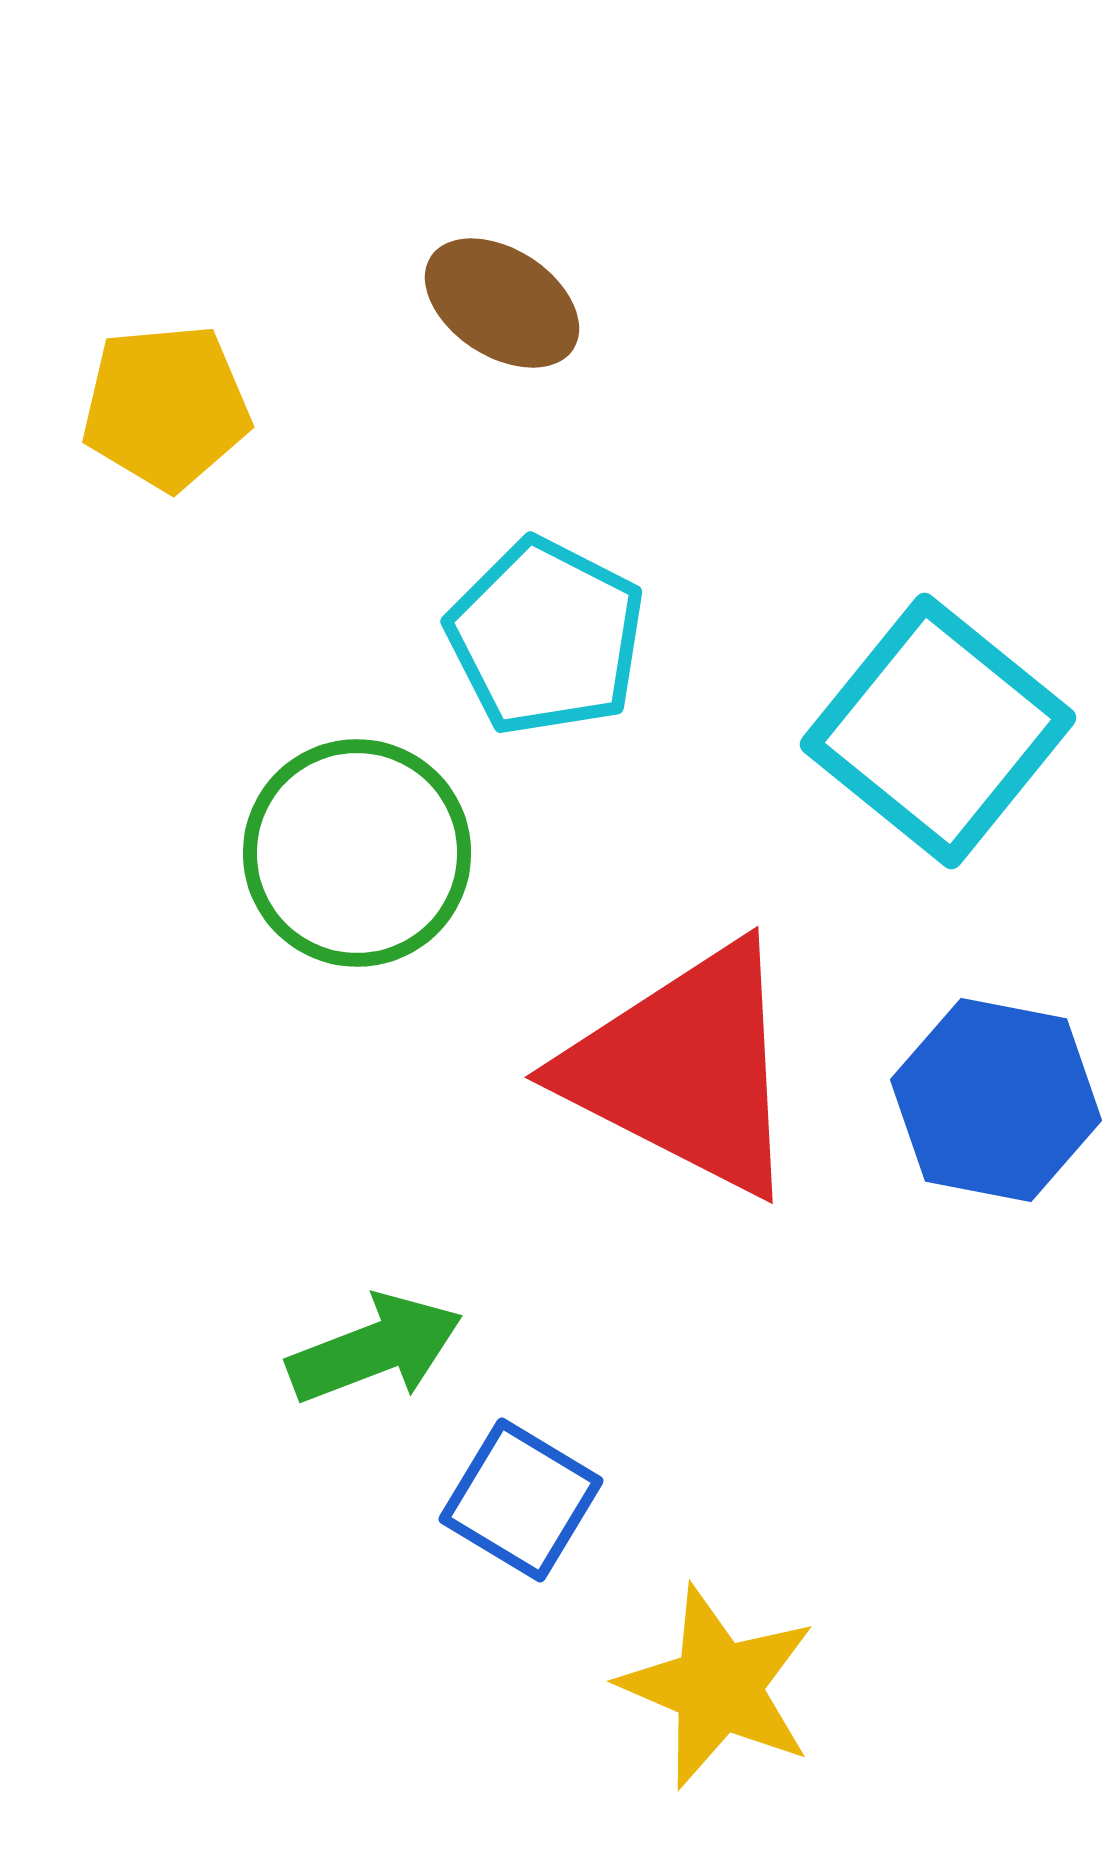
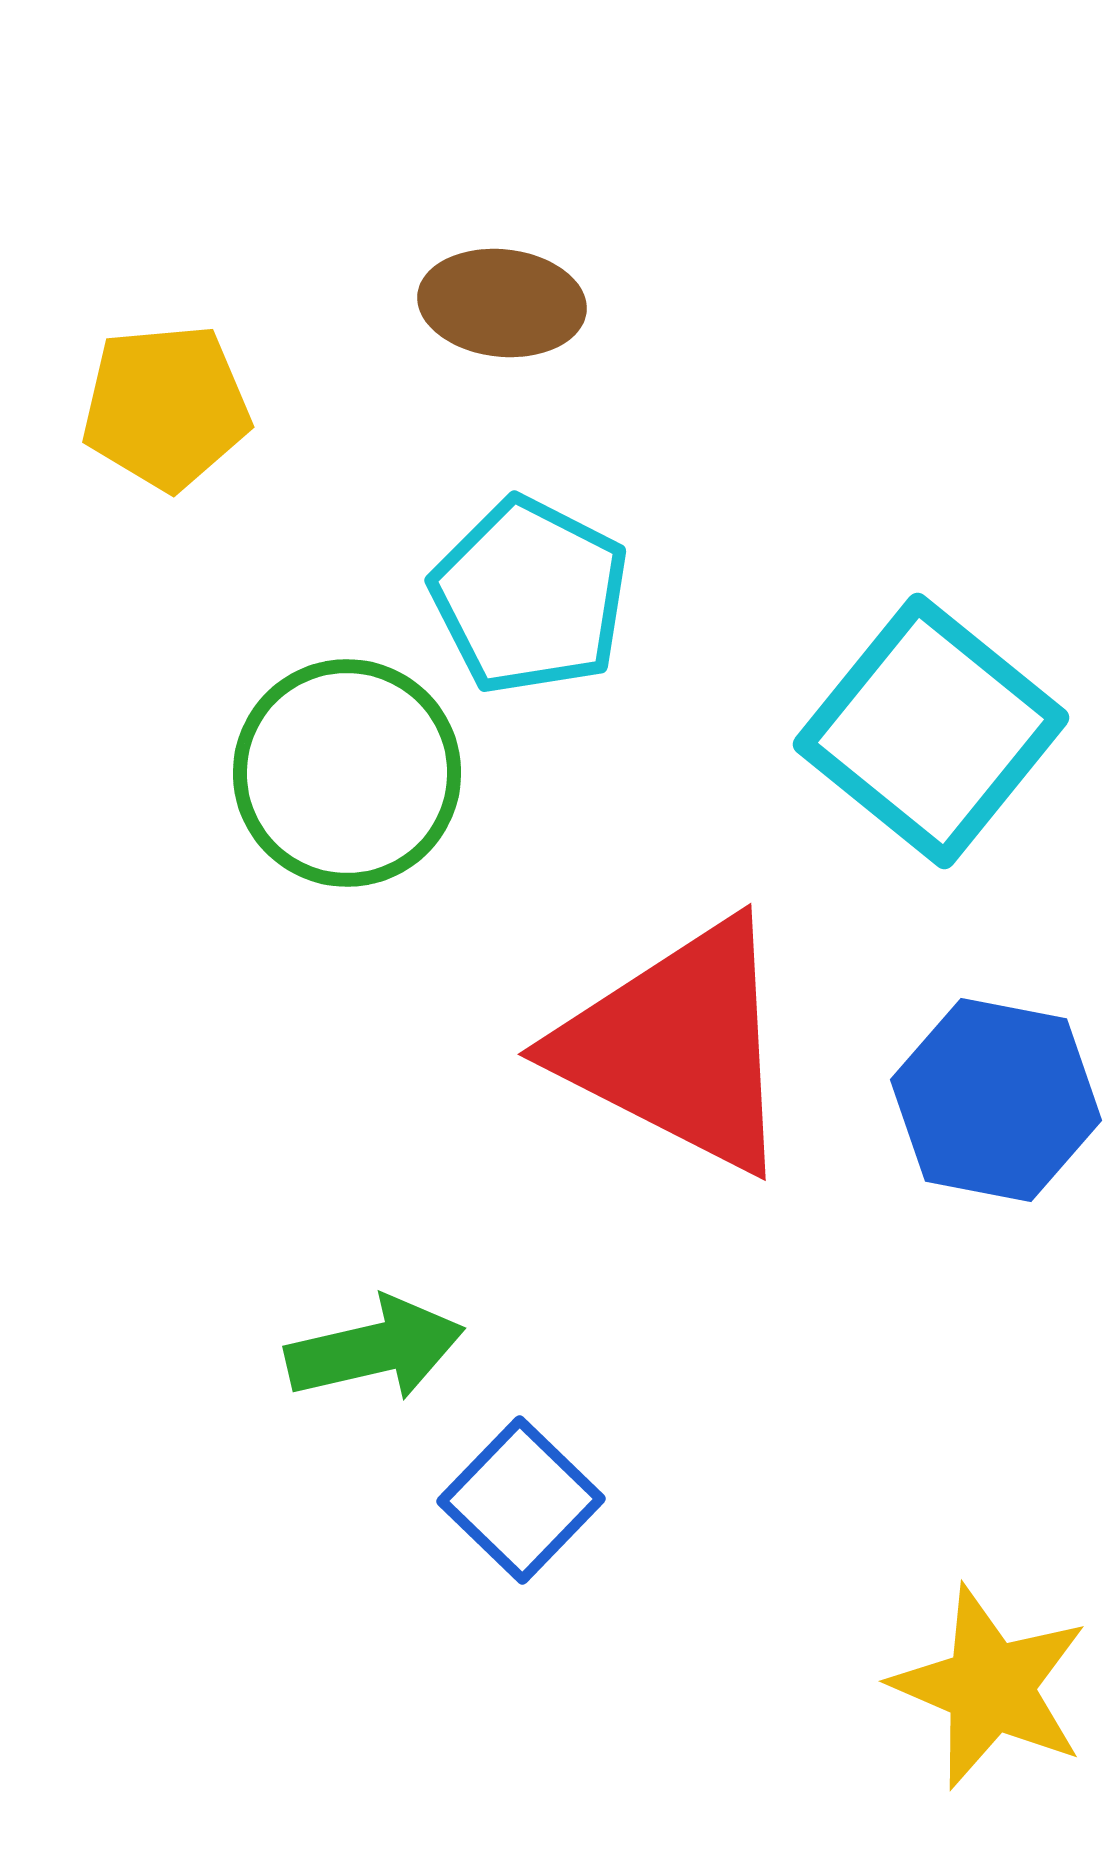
brown ellipse: rotated 27 degrees counterclockwise
cyan pentagon: moved 16 px left, 41 px up
cyan square: moved 7 px left
green circle: moved 10 px left, 80 px up
red triangle: moved 7 px left, 23 px up
green arrow: rotated 8 degrees clockwise
blue square: rotated 13 degrees clockwise
yellow star: moved 272 px right
